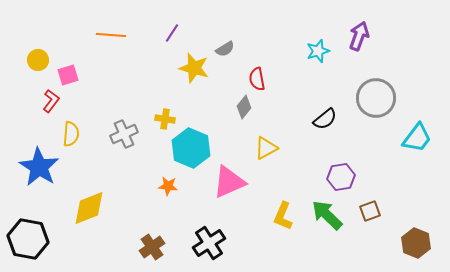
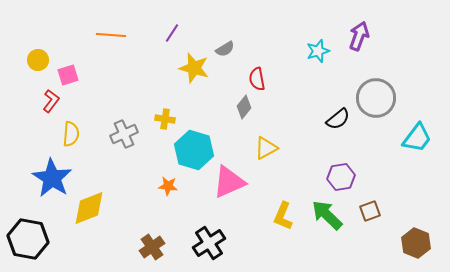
black semicircle: moved 13 px right
cyan hexagon: moved 3 px right, 2 px down; rotated 6 degrees counterclockwise
blue star: moved 13 px right, 11 px down
